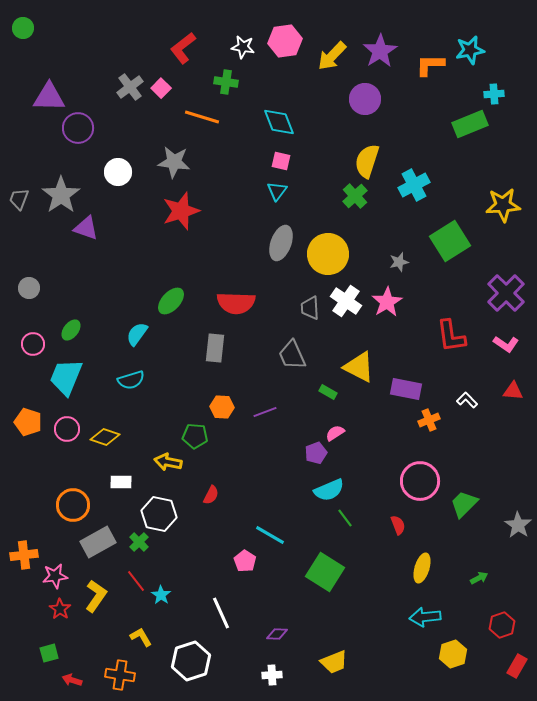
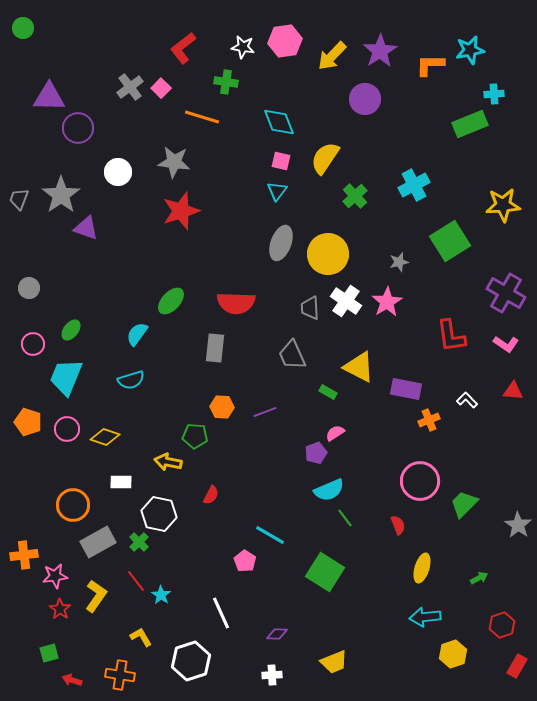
yellow semicircle at (367, 161): moved 42 px left, 3 px up; rotated 16 degrees clockwise
purple cross at (506, 293): rotated 15 degrees counterclockwise
